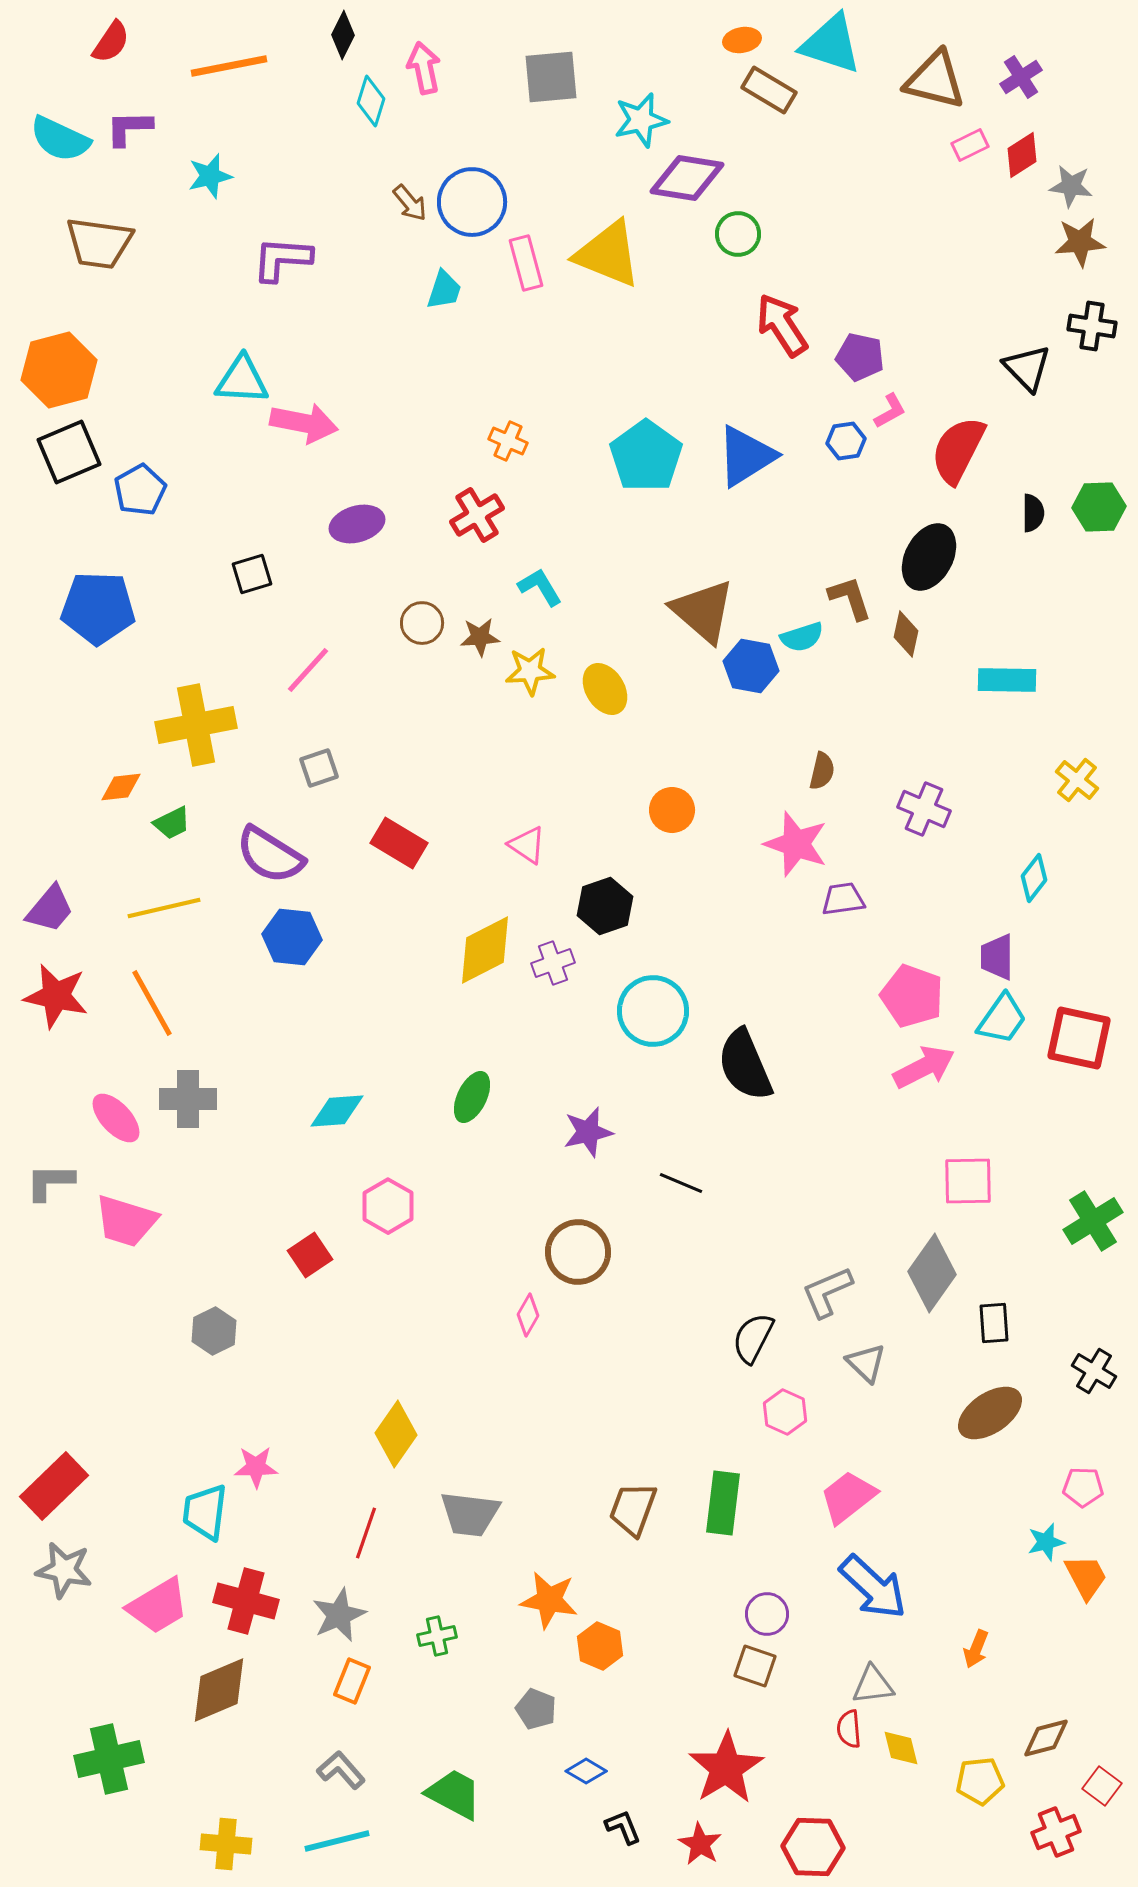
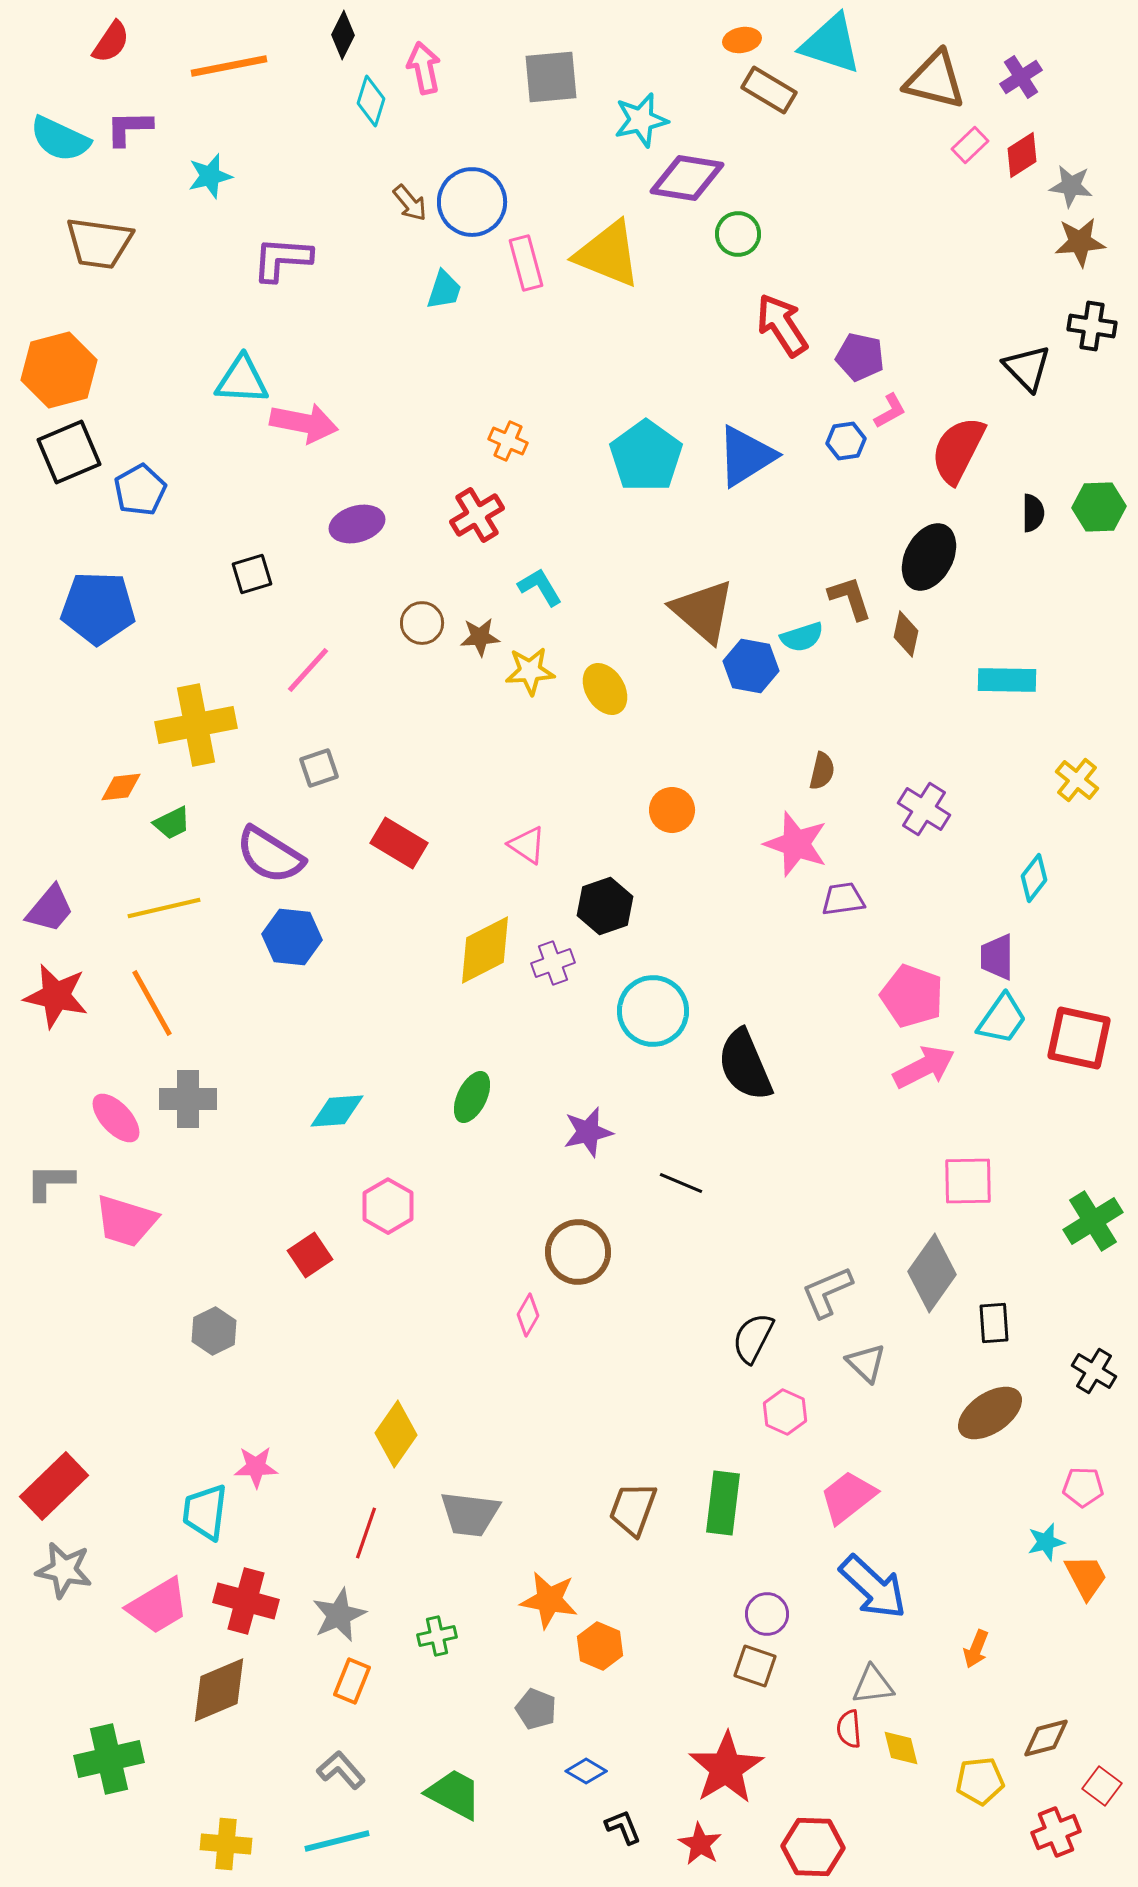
pink rectangle at (970, 145): rotated 18 degrees counterclockwise
purple cross at (924, 809): rotated 9 degrees clockwise
